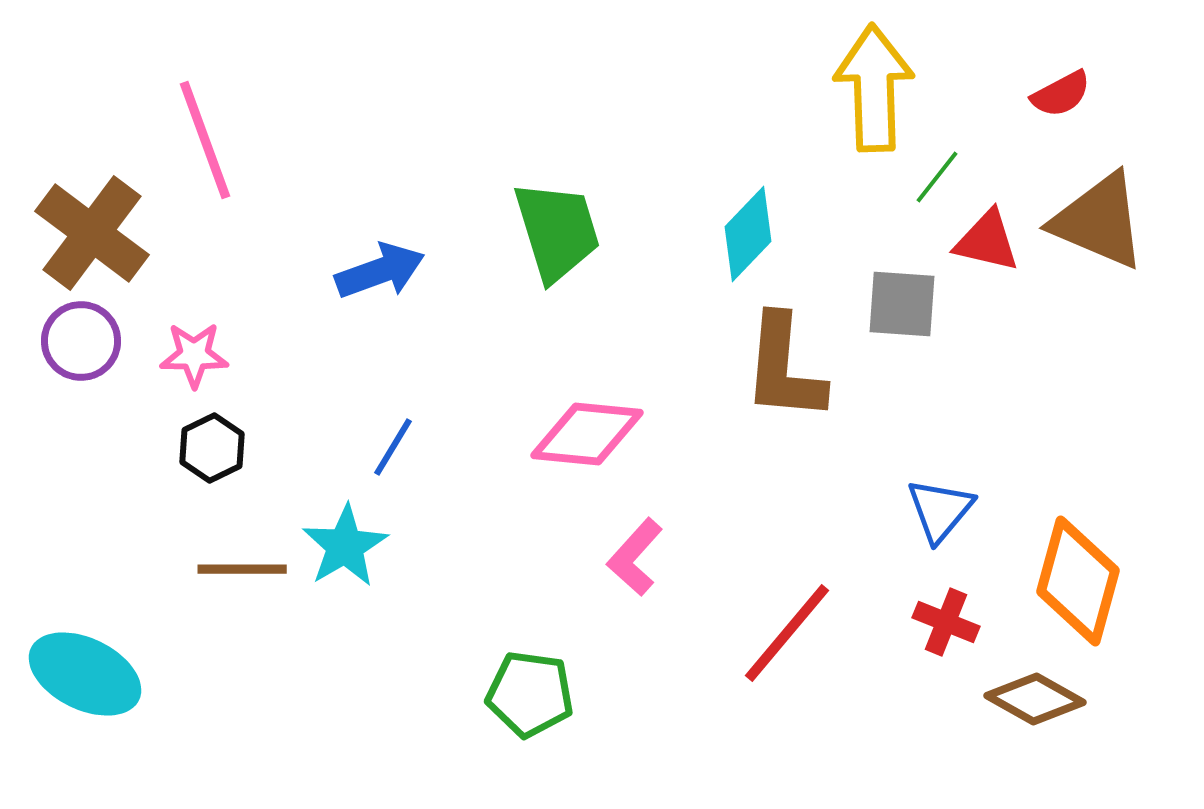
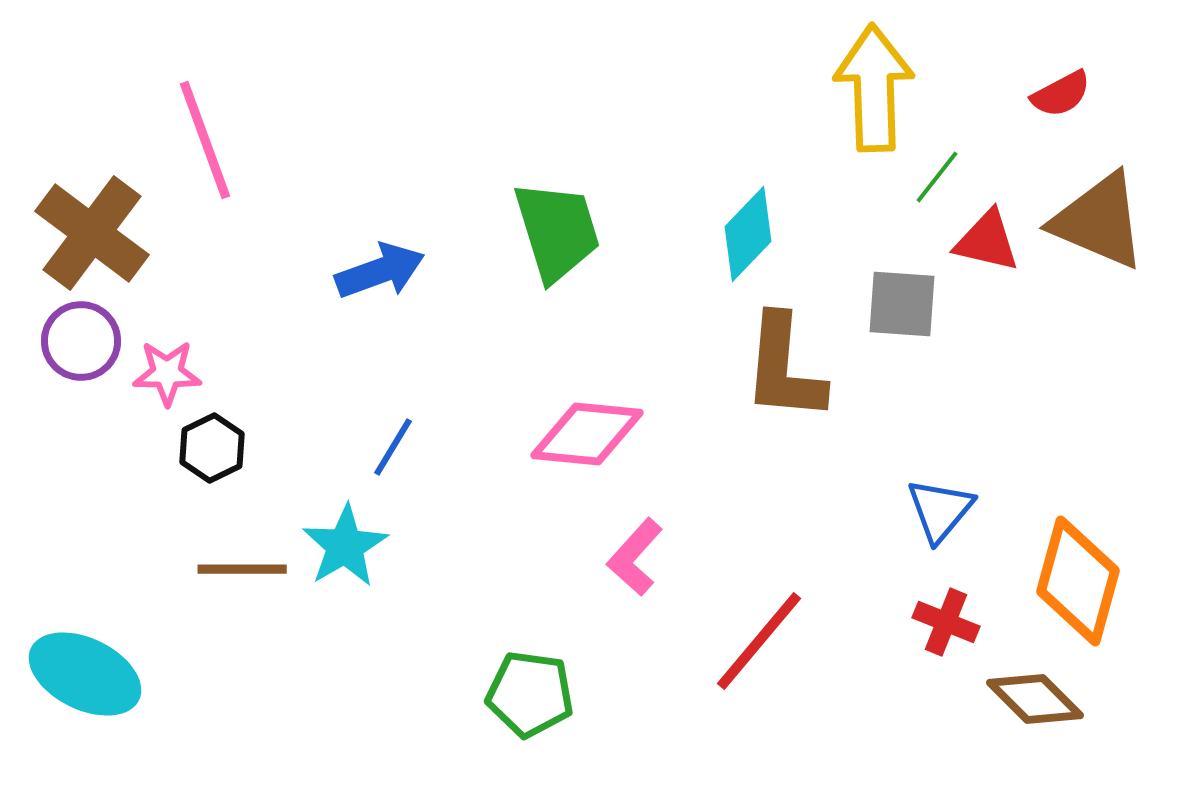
pink star: moved 27 px left, 18 px down
red line: moved 28 px left, 8 px down
brown diamond: rotated 16 degrees clockwise
